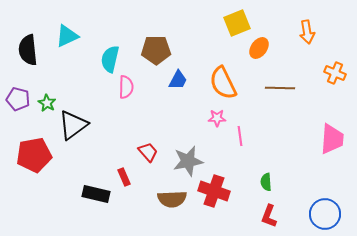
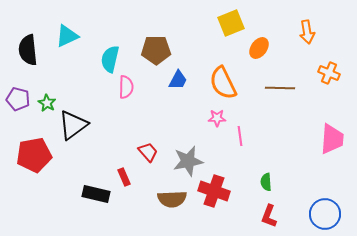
yellow square: moved 6 px left
orange cross: moved 6 px left
